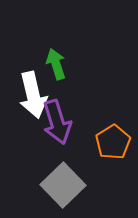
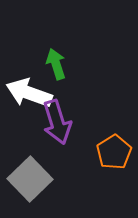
white arrow: moved 4 px left, 2 px up; rotated 123 degrees clockwise
orange pentagon: moved 1 px right, 10 px down
gray square: moved 33 px left, 6 px up
